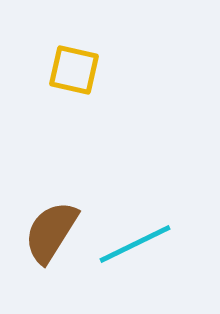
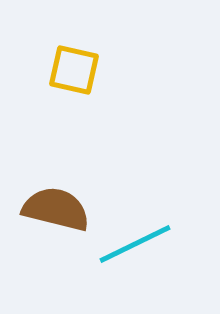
brown semicircle: moved 5 px right, 23 px up; rotated 72 degrees clockwise
